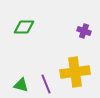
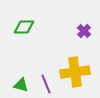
purple cross: rotated 24 degrees clockwise
